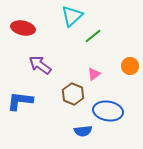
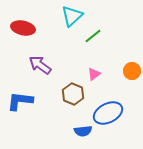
orange circle: moved 2 px right, 5 px down
blue ellipse: moved 2 px down; rotated 36 degrees counterclockwise
